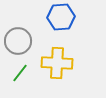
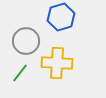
blue hexagon: rotated 12 degrees counterclockwise
gray circle: moved 8 px right
